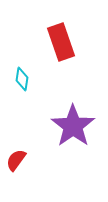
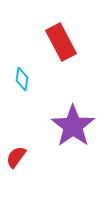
red rectangle: rotated 9 degrees counterclockwise
red semicircle: moved 3 px up
